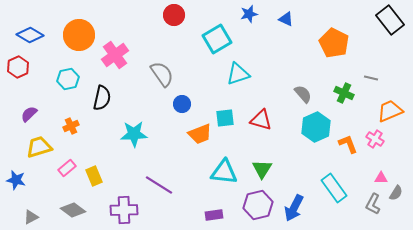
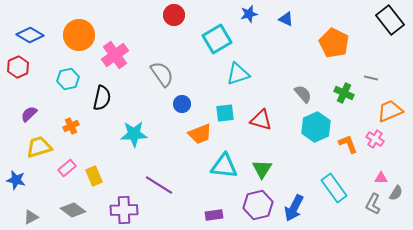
cyan square at (225, 118): moved 5 px up
cyan triangle at (224, 172): moved 6 px up
